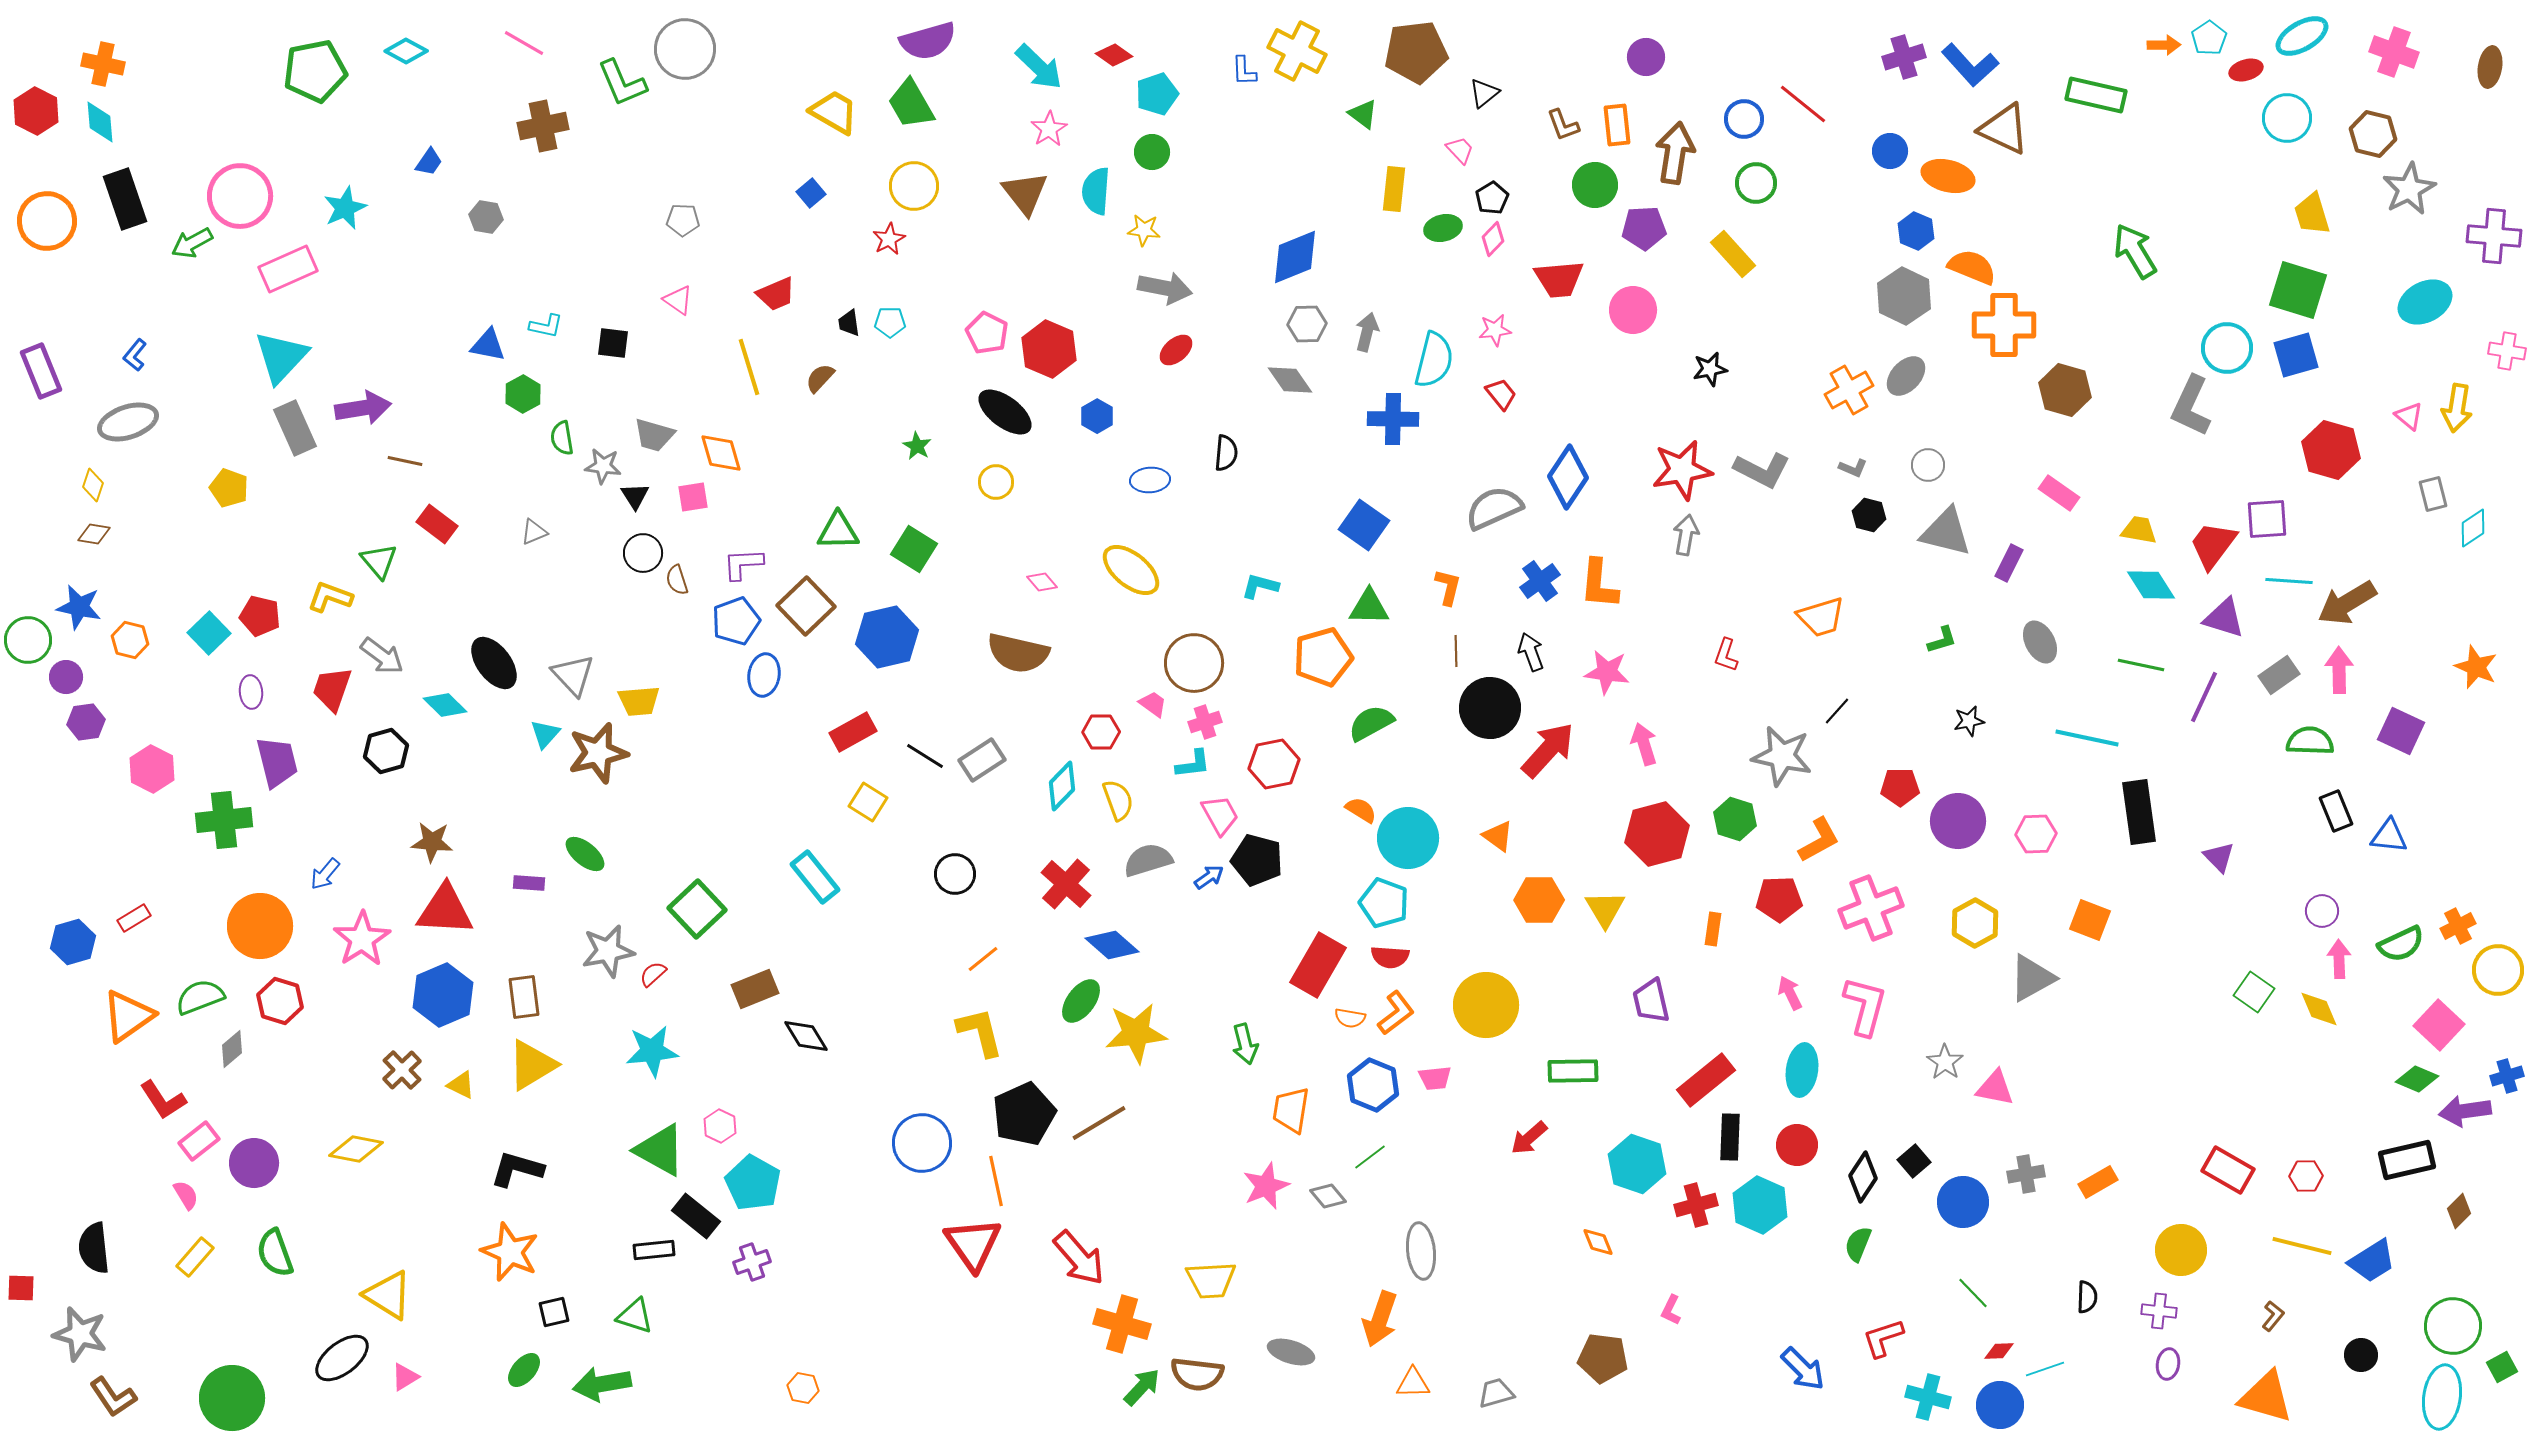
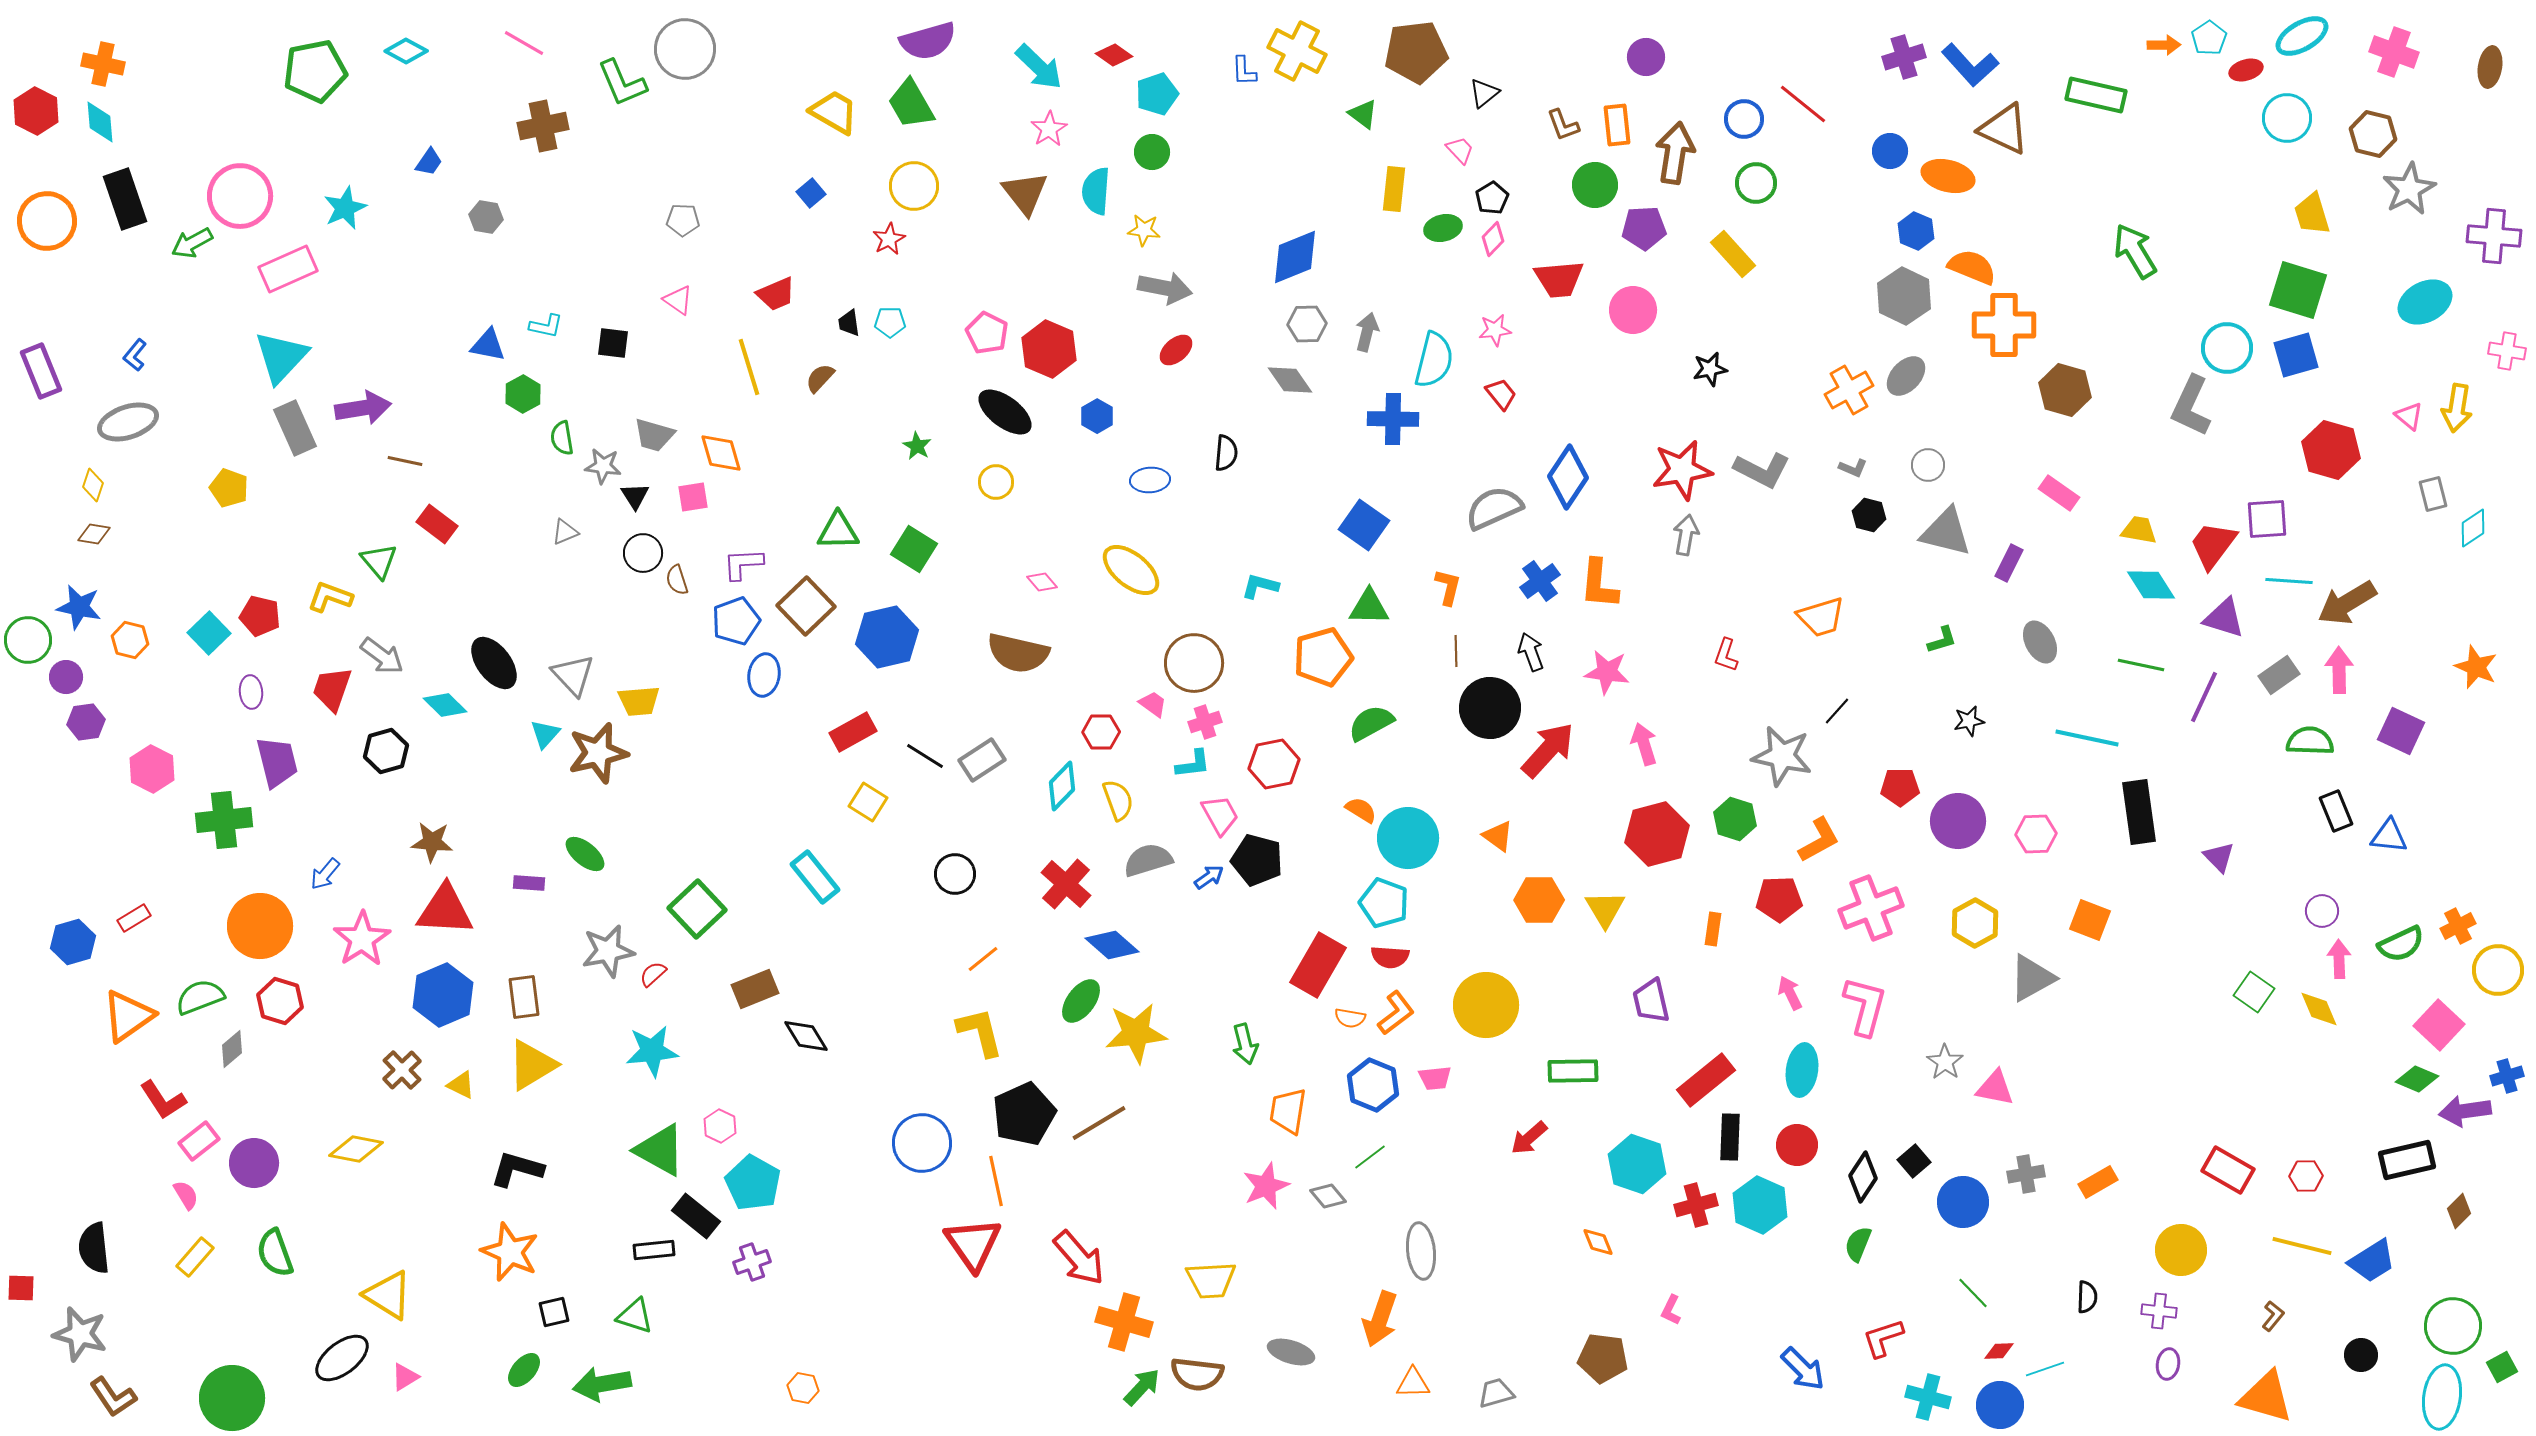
gray triangle at (534, 532): moved 31 px right
orange trapezoid at (1291, 1110): moved 3 px left, 1 px down
orange cross at (1122, 1324): moved 2 px right, 2 px up
